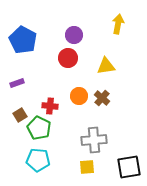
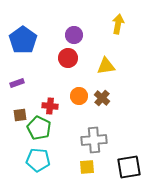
blue pentagon: rotated 8 degrees clockwise
brown square: rotated 24 degrees clockwise
